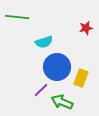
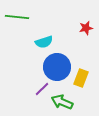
purple line: moved 1 px right, 1 px up
